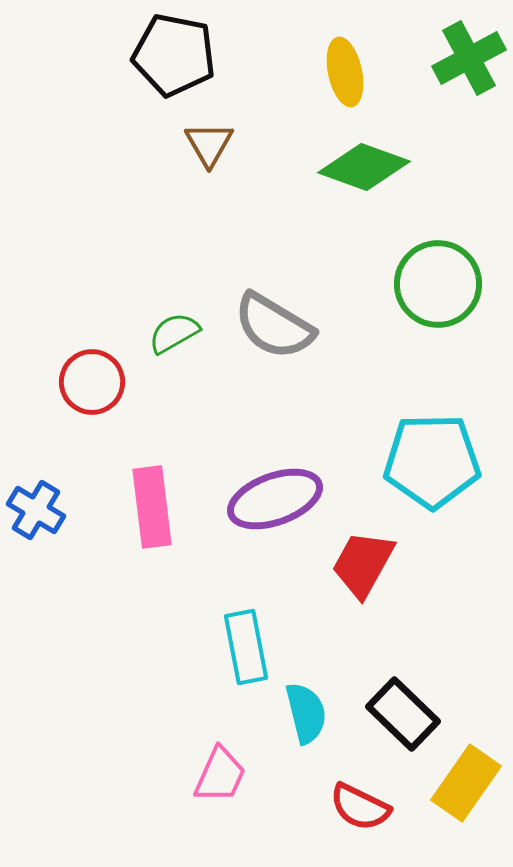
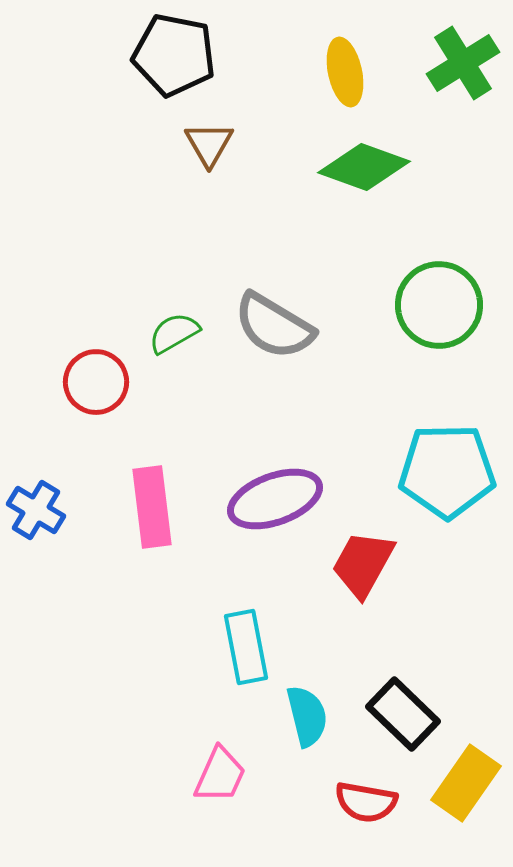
green cross: moved 6 px left, 5 px down; rotated 4 degrees counterclockwise
green circle: moved 1 px right, 21 px down
red circle: moved 4 px right
cyan pentagon: moved 15 px right, 10 px down
cyan semicircle: moved 1 px right, 3 px down
red semicircle: moved 6 px right, 5 px up; rotated 16 degrees counterclockwise
